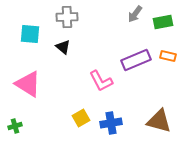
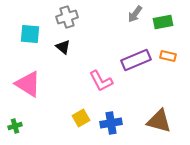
gray cross: rotated 15 degrees counterclockwise
